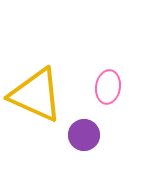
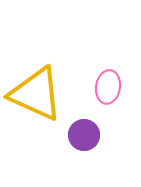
yellow triangle: moved 1 px up
